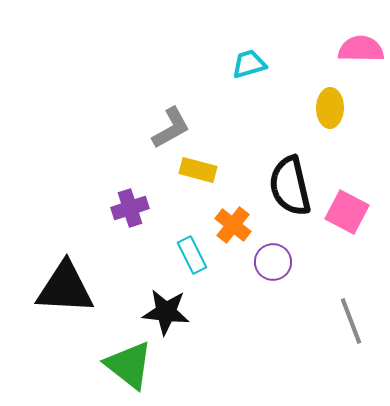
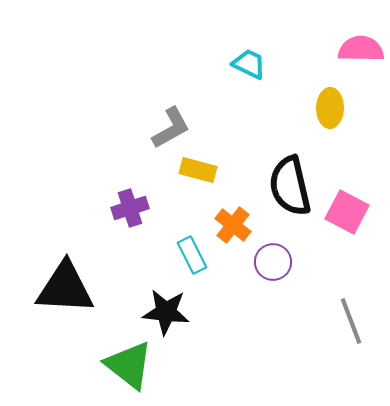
cyan trapezoid: rotated 42 degrees clockwise
